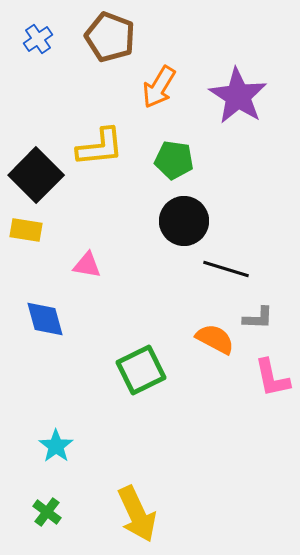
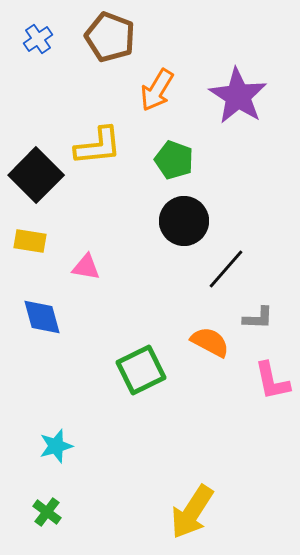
orange arrow: moved 2 px left, 3 px down
yellow L-shape: moved 2 px left, 1 px up
green pentagon: rotated 12 degrees clockwise
yellow rectangle: moved 4 px right, 11 px down
pink triangle: moved 1 px left, 2 px down
black line: rotated 66 degrees counterclockwise
blue diamond: moved 3 px left, 2 px up
orange semicircle: moved 5 px left, 3 px down
pink L-shape: moved 3 px down
cyan star: rotated 20 degrees clockwise
yellow arrow: moved 55 px right, 2 px up; rotated 58 degrees clockwise
